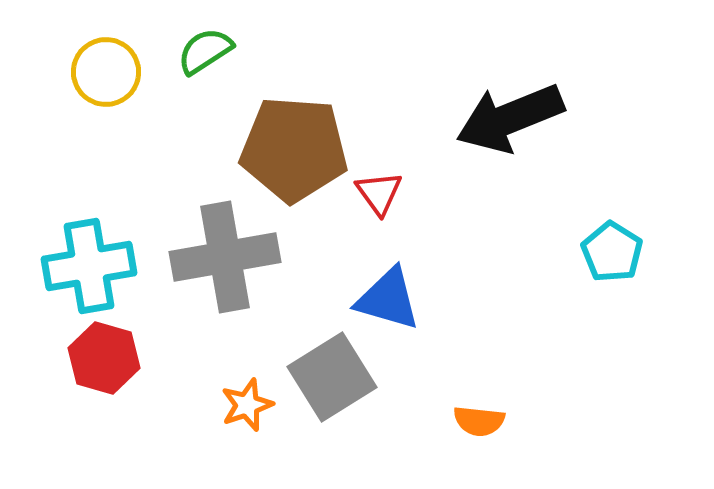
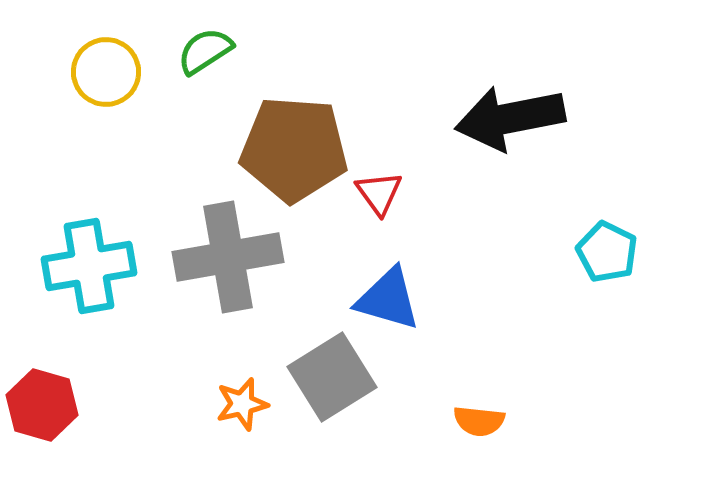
black arrow: rotated 11 degrees clockwise
cyan pentagon: moved 5 px left; rotated 6 degrees counterclockwise
gray cross: moved 3 px right
red hexagon: moved 62 px left, 47 px down
orange star: moved 5 px left, 1 px up; rotated 6 degrees clockwise
